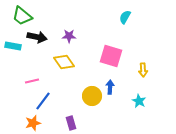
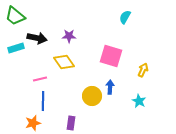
green trapezoid: moved 7 px left
black arrow: moved 1 px down
cyan rectangle: moved 3 px right, 2 px down; rotated 28 degrees counterclockwise
yellow arrow: rotated 152 degrees counterclockwise
pink line: moved 8 px right, 2 px up
blue line: rotated 36 degrees counterclockwise
purple rectangle: rotated 24 degrees clockwise
